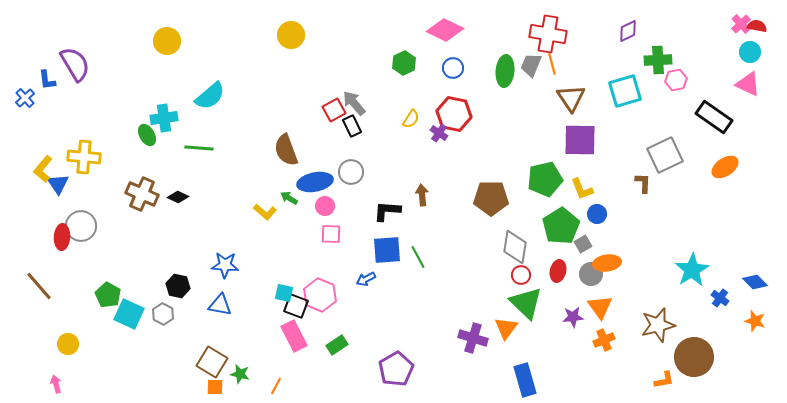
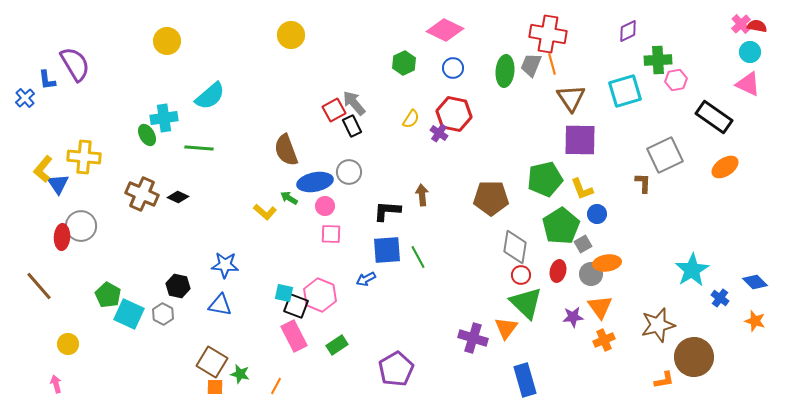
gray circle at (351, 172): moved 2 px left
